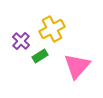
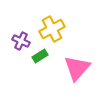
purple cross: rotated 18 degrees counterclockwise
pink triangle: moved 2 px down
